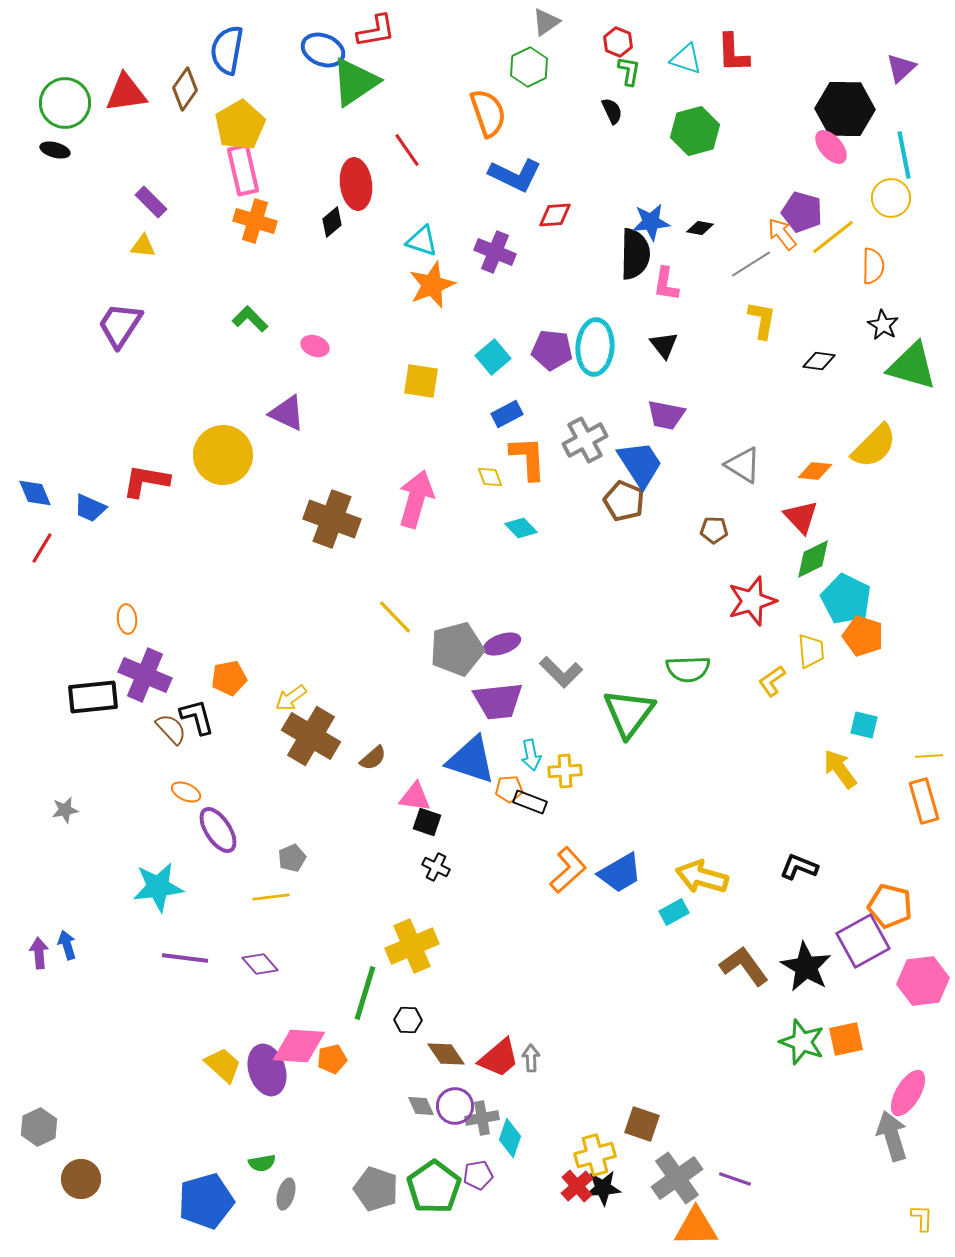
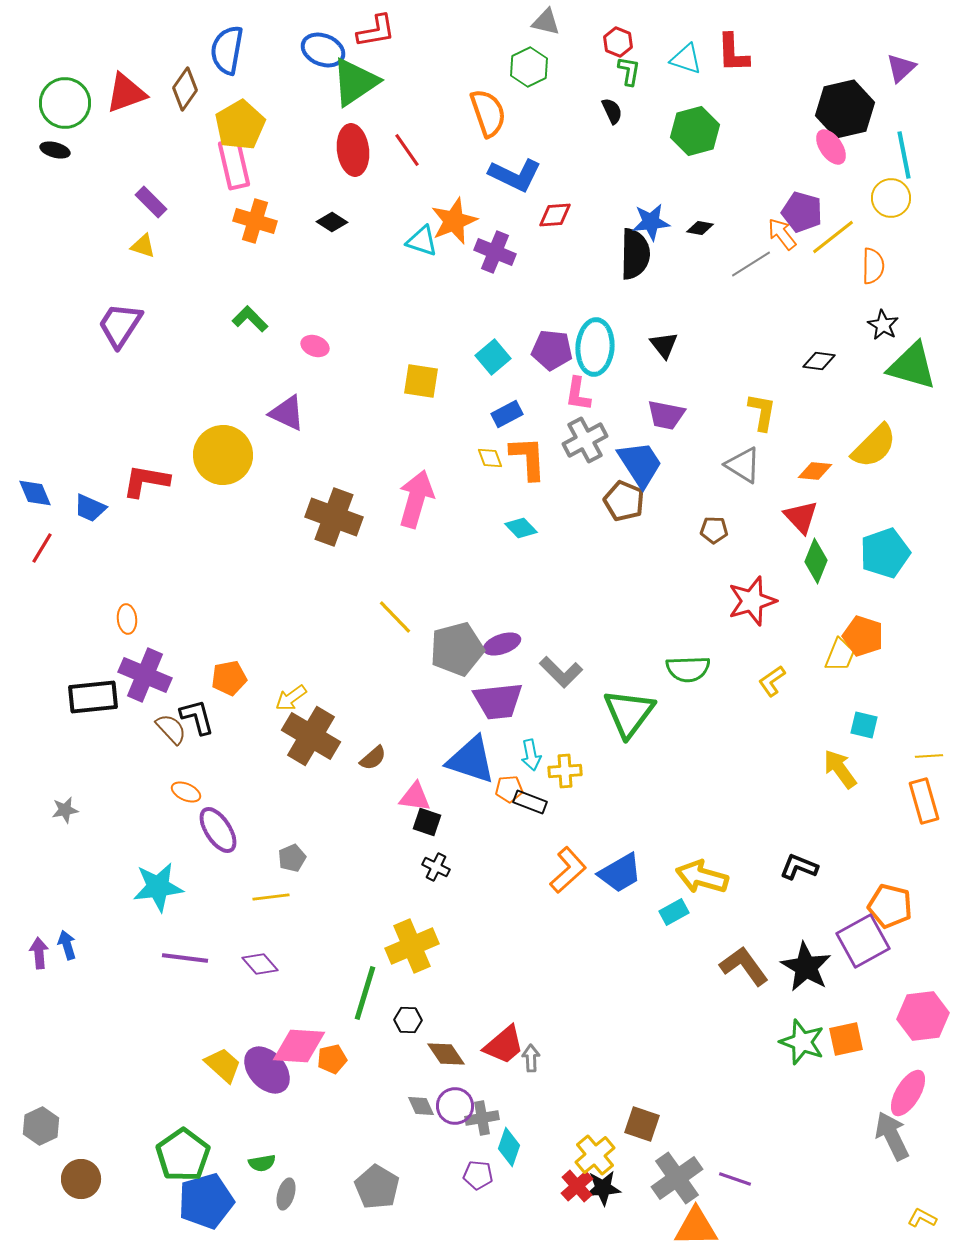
gray triangle at (546, 22): rotated 48 degrees clockwise
red triangle at (126, 93): rotated 12 degrees counterclockwise
black hexagon at (845, 109): rotated 14 degrees counterclockwise
pink ellipse at (831, 147): rotated 6 degrees clockwise
pink rectangle at (243, 170): moved 9 px left, 6 px up
red ellipse at (356, 184): moved 3 px left, 34 px up
black diamond at (332, 222): rotated 72 degrees clockwise
yellow triangle at (143, 246): rotated 12 degrees clockwise
pink L-shape at (666, 284): moved 88 px left, 110 px down
orange star at (432, 285): moved 22 px right, 64 px up
yellow L-shape at (762, 320): moved 92 px down
yellow diamond at (490, 477): moved 19 px up
brown cross at (332, 519): moved 2 px right, 2 px up
green diamond at (813, 559): moved 3 px right, 2 px down; rotated 42 degrees counterclockwise
cyan pentagon at (846, 599): moved 39 px right, 46 px up; rotated 27 degrees clockwise
yellow trapezoid at (811, 651): moved 29 px right, 4 px down; rotated 27 degrees clockwise
pink hexagon at (923, 981): moved 35 px down
red trapezoid at (499, 1058): moved 5 px right, 13 px up
purple ellipse at (267, 1070): rotated 24 degrees counterclockwise
gray hexagon at (39, 1127): moved 2 px right, 1 px up
gray arrow at (892, 1136): rotated 9 degrees counterclockwise
cyan diamond at (510, 1138): moved 1 px left, 9 px down
yellow cross at (595, 1155): rotated 24 degrees counterclockwise
purple pentagon at (478, 1175): rotated 16 degrees clockwise
green pentagon at (434, 1187): moved 251 px left, 32 px up
gray pentagon at (376, 1189): moved 1 px right, 2 px up; rotated 12 degrees clockwise
yellow L-shape at (922, 1218): rotated 64 degrees counterclockwise
